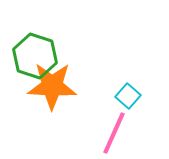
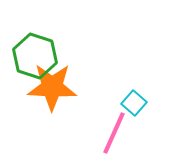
orange star: moved 1 px down
cyan square: moved 6 px right, 7 px down
